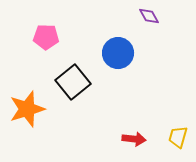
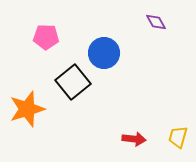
purple diamond: moved 7 px right, 6 px down
blue circle: moved 14 px left
